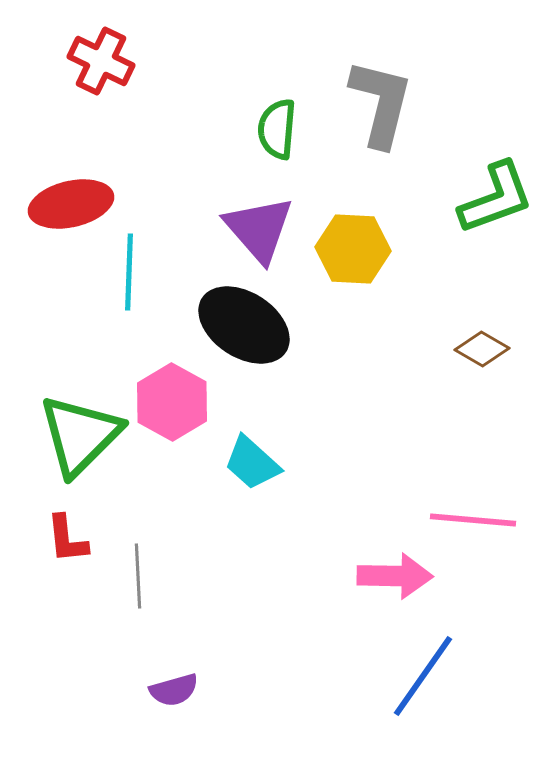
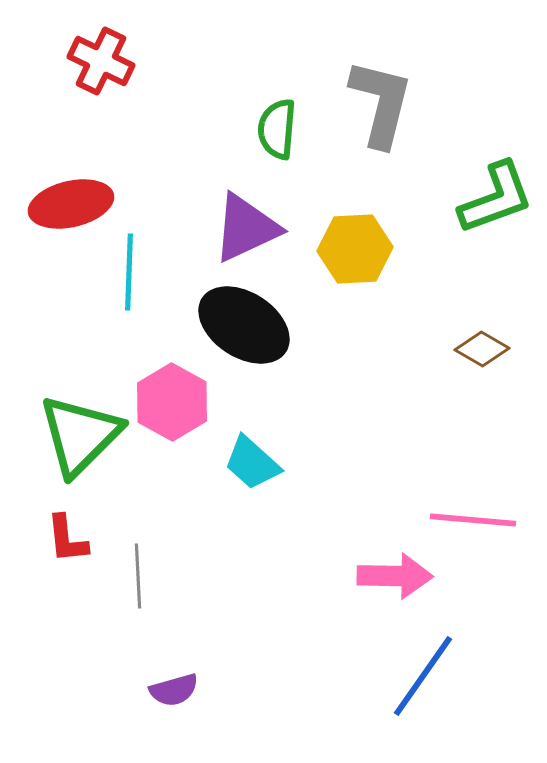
purple triangle: moved 13 px left, 1 px up; rotated 46 degrees clockwise
yellow hexagon: moved 2 px right; rotated 6 degrees counterclockwise
